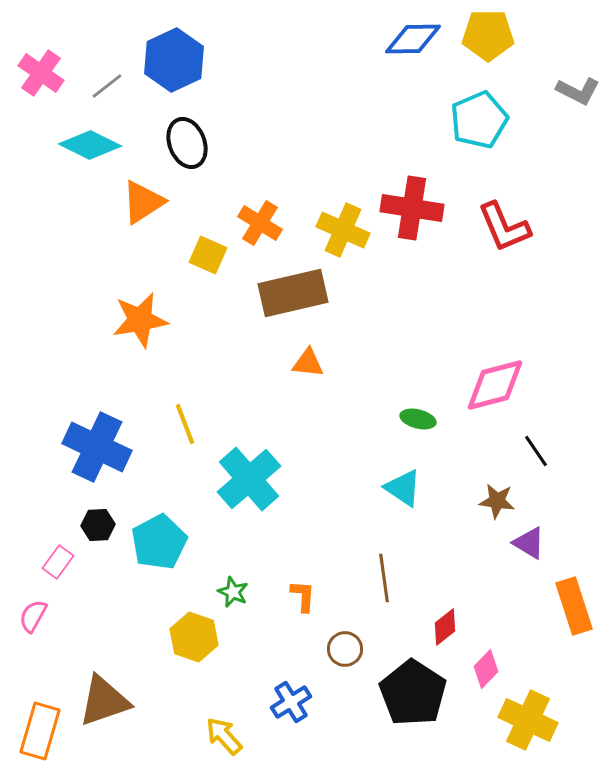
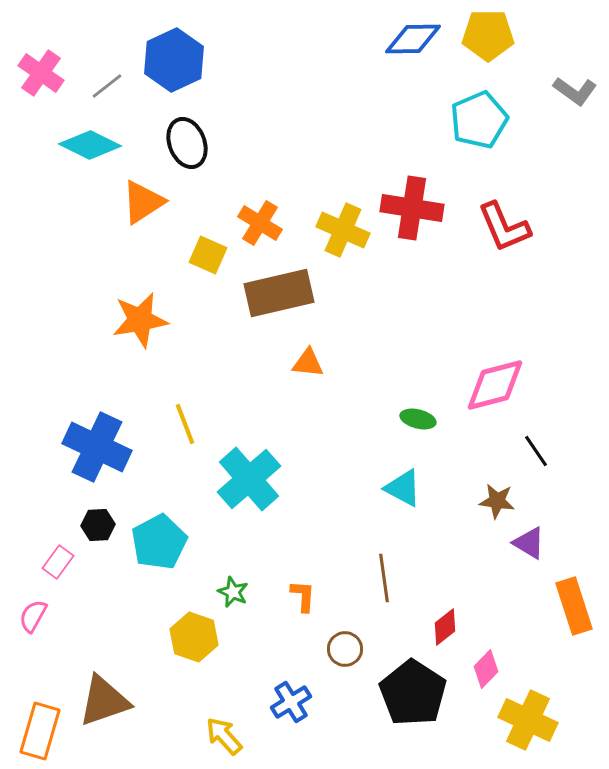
gray L-shape at (578, 91): moved 3 px left; rotated 9 degrees clockwise
brown rectangle at (293, 293): moved 14 px left
cyan triangle at (403, 488): rotated 6 degrees counterclockwise
